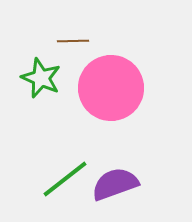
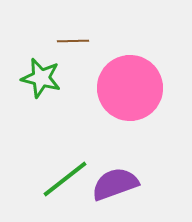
green star: rotated 9 degrees counterclockwise
pink circle: moved 19 px right
